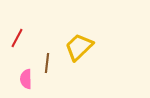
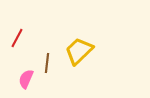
yellow trapezoid: moved 4 px down
pink semicircle: rotated 24 degrees clockwise
